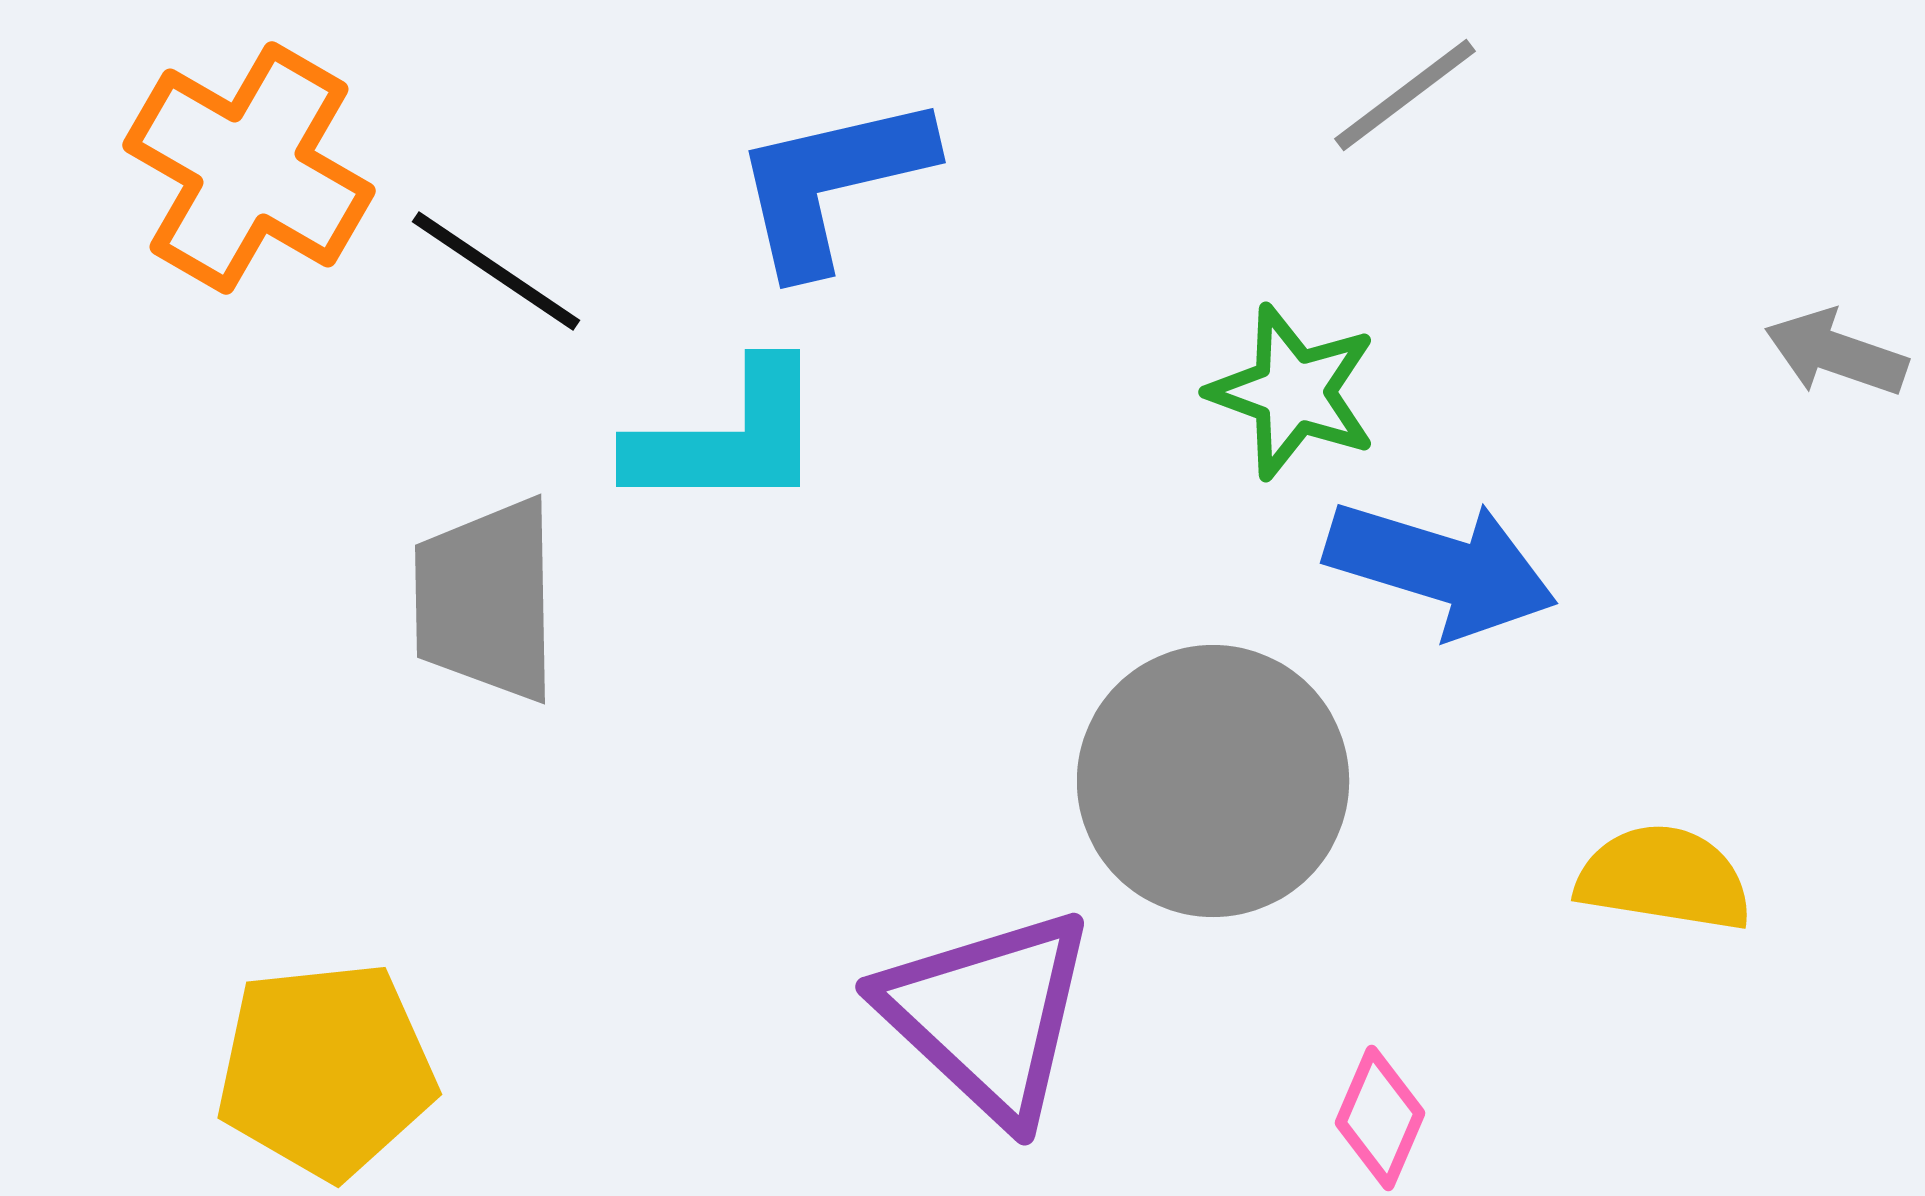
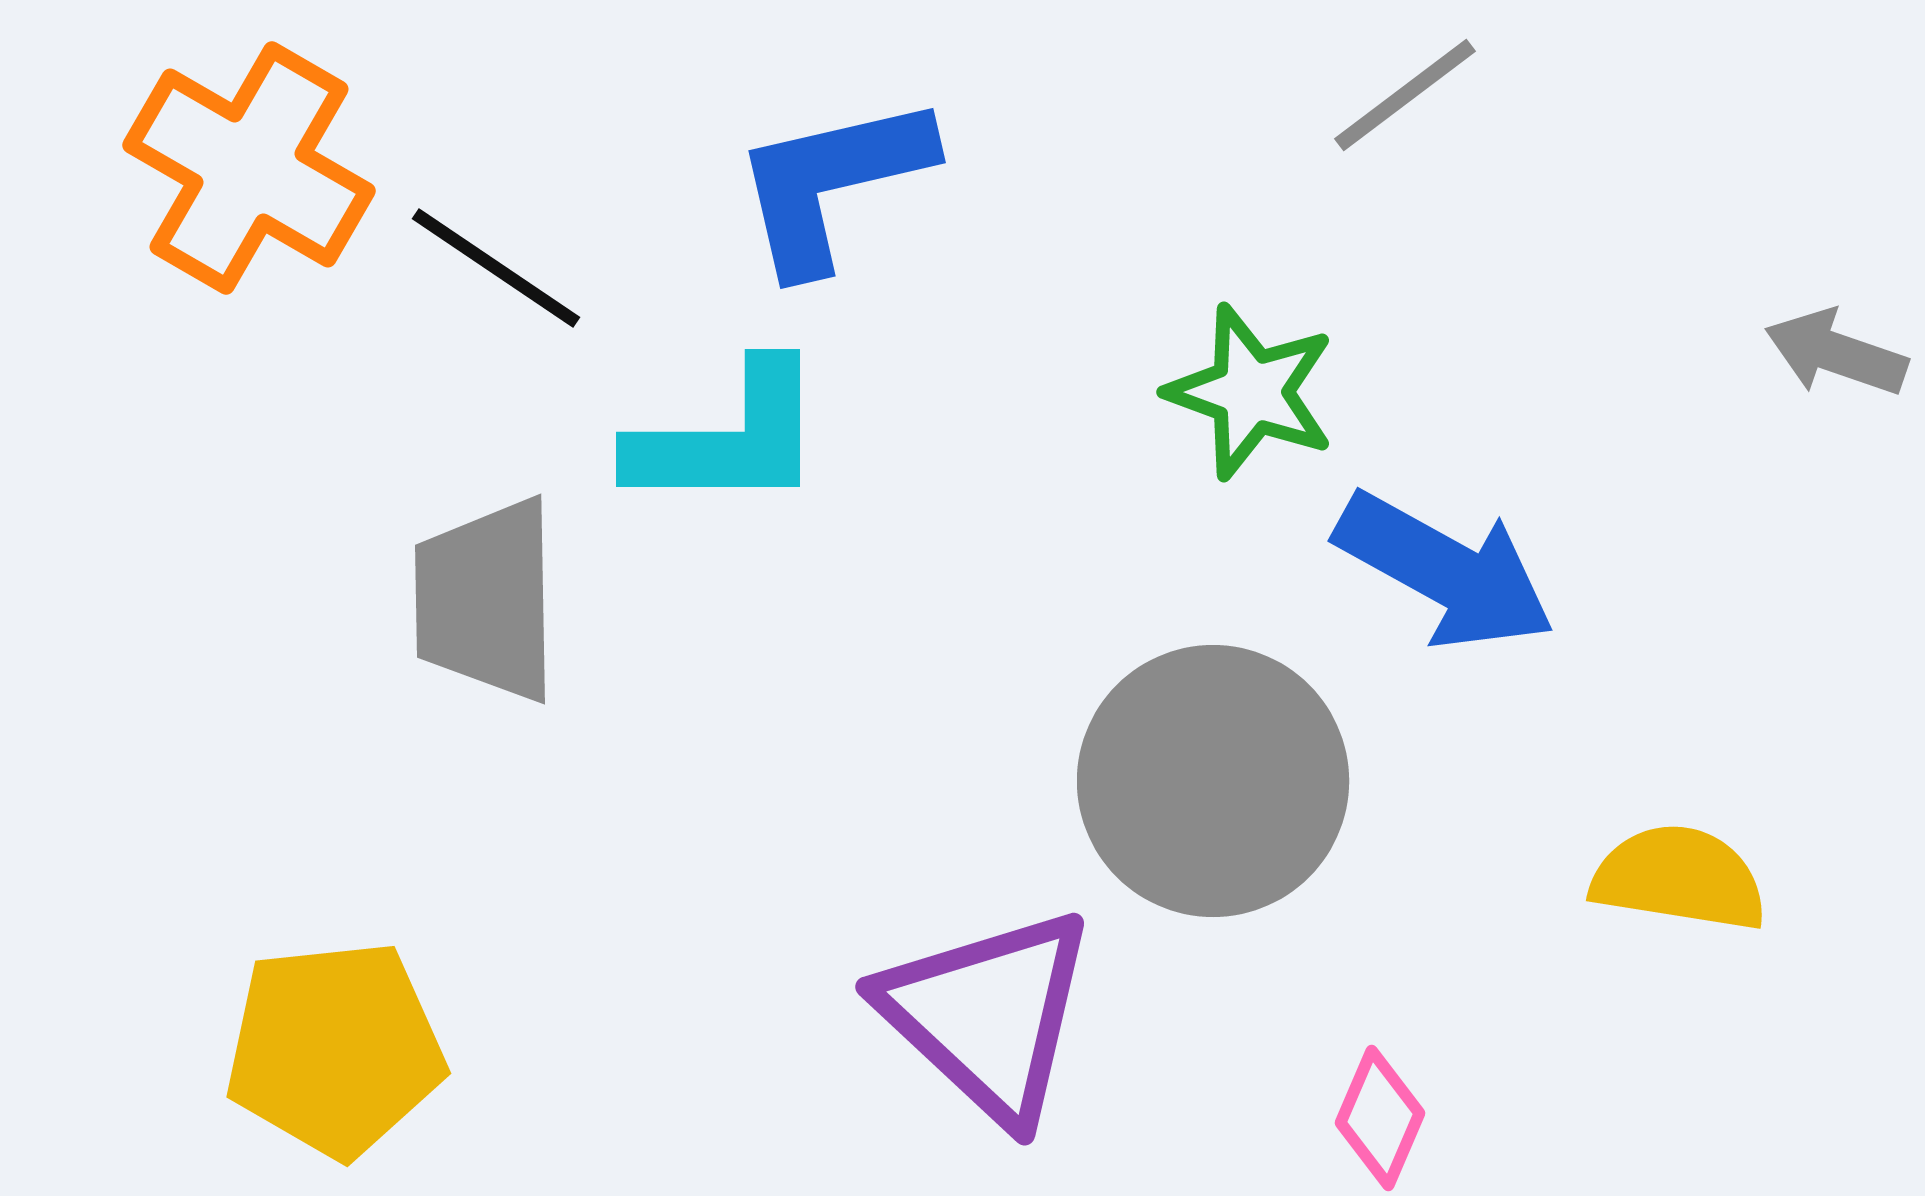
black line: moved 3 px up
green star: moved 42 px left
blue arrow: moved 4 px right, 3 px down; rotated 12 degrees clockwise
yellow semicircle: moved 15 px right
yellow pentagon: moved 9 px right, 21 px up
